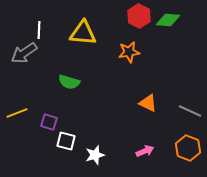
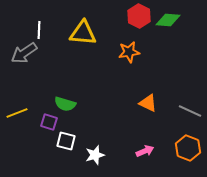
green semicircle: moved 4 px left, 22 px down
